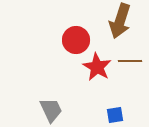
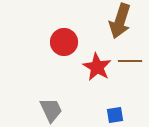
red circle: moved 12 px left, 2 px down
